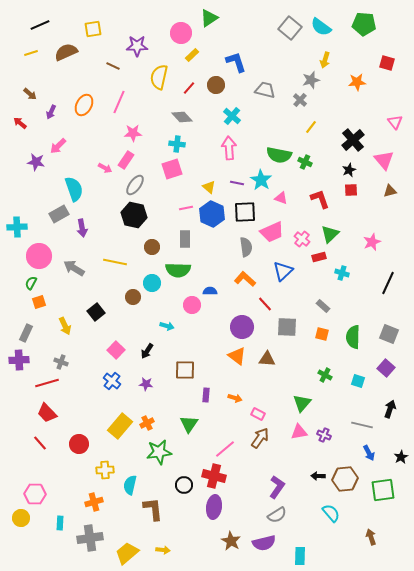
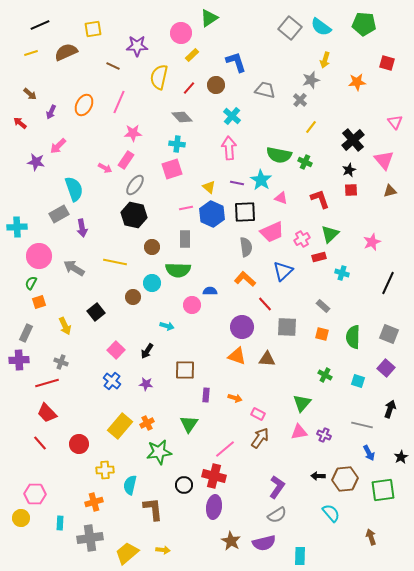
pink cross at (302, 239): rotated 21 degrees clockwise
orange triangle at (237, 356): rotated 18 degrees counterclockwise
